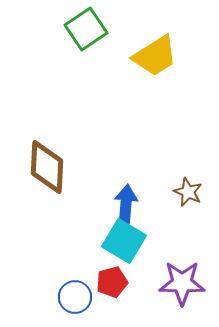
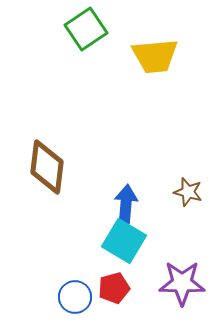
yellow trapezoid: rotated 27 degrees clockwise
brown diamond: rotated 4 degrees clockwise
brown star: rotated 8 degrees counterclockwise
red pentagon: moved 2 px right, 6 px down
